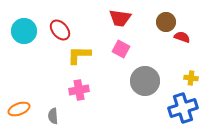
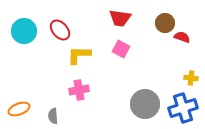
brown circle: moved 1 px left, 1 px down
gray circle: moved 23 px down
